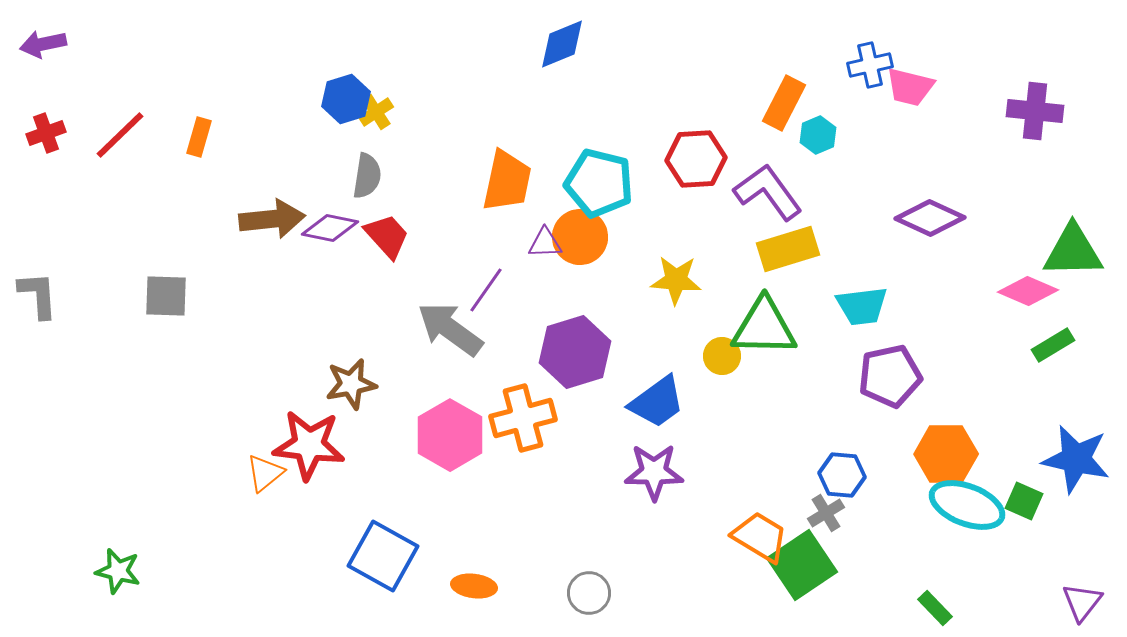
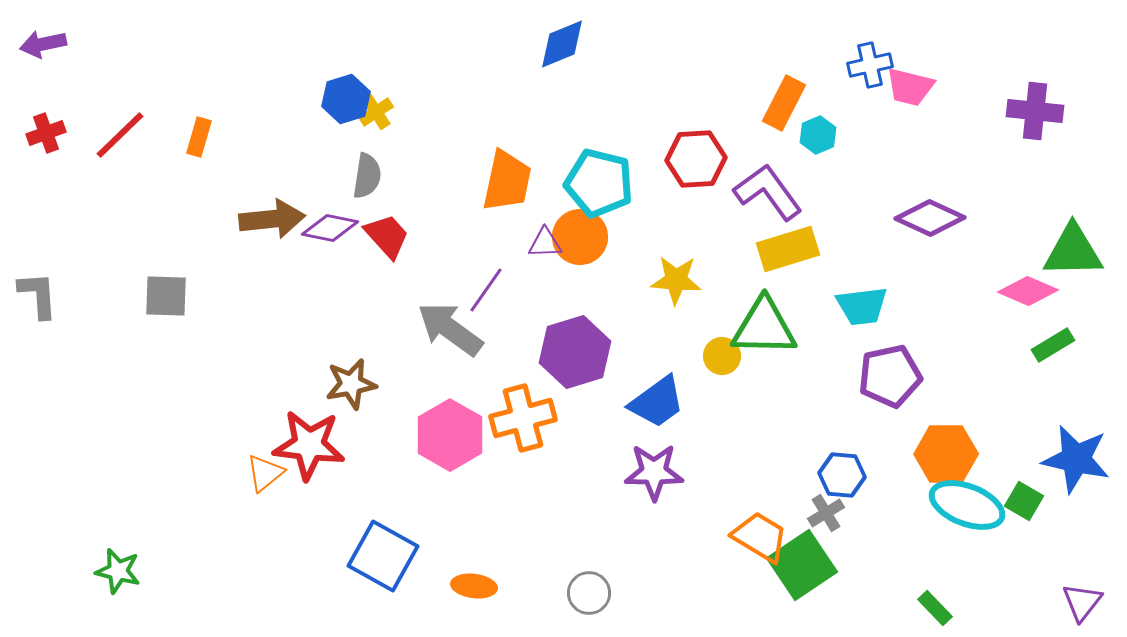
green square at (1024, 501): rotated 6 degrees clockwise
